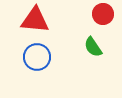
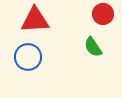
red triangle: rotated 8 degrees counterclockwise
blue circle: moved 9 px left
